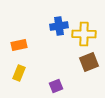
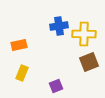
yellow rectangle: moved 3 px right
